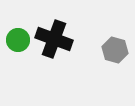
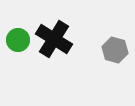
black cross: rotated 12 degrees clockwise
